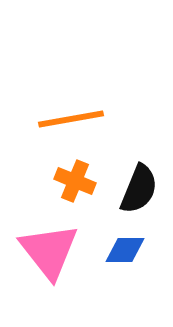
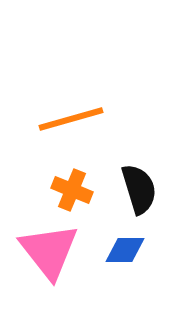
orange line: rotated 6 degrees counterclockwise
orange cross: moved 3 px left, 9 px down
black semicircle: rotated 39 degrees counterclockwise
